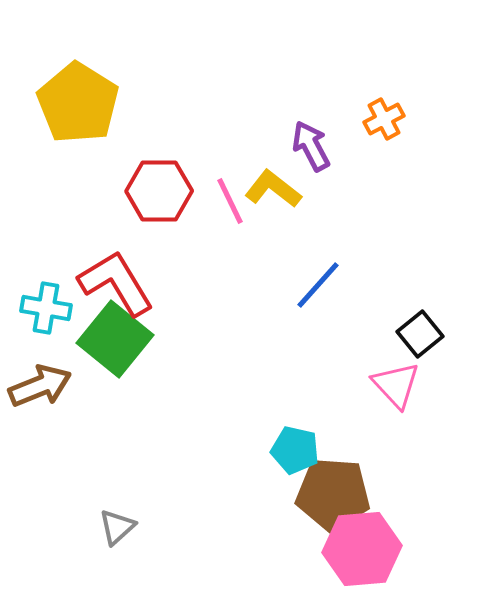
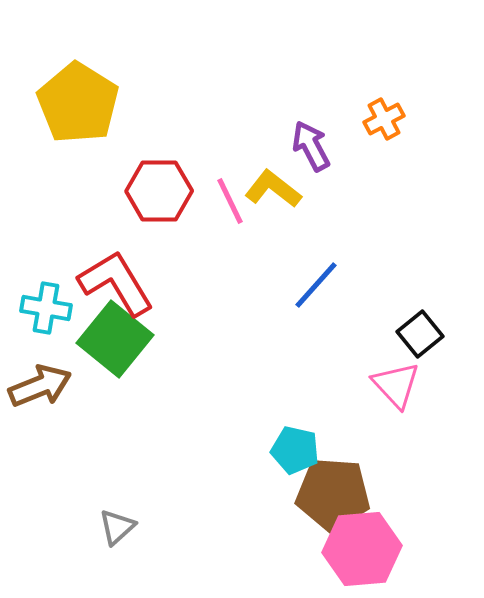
blue line: moved 2 px left
